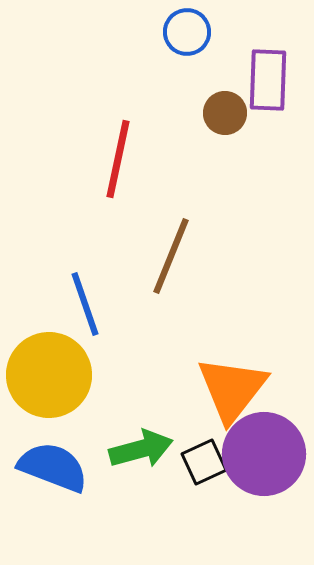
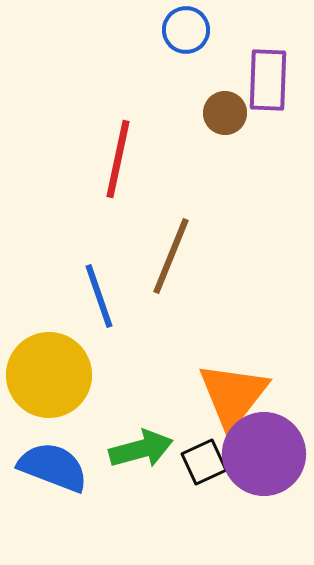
blue circle: moved 1 px left, 2 px up
blue line: moved 14 px right, 8 px up
orange triangle: moved 1 px right, 6 px down
